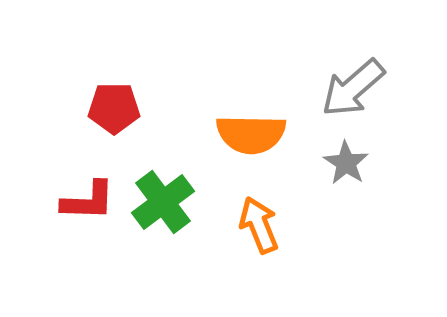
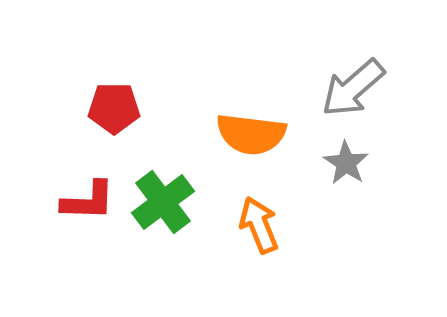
orange semicircle: rotated 6 degrees clockwise
